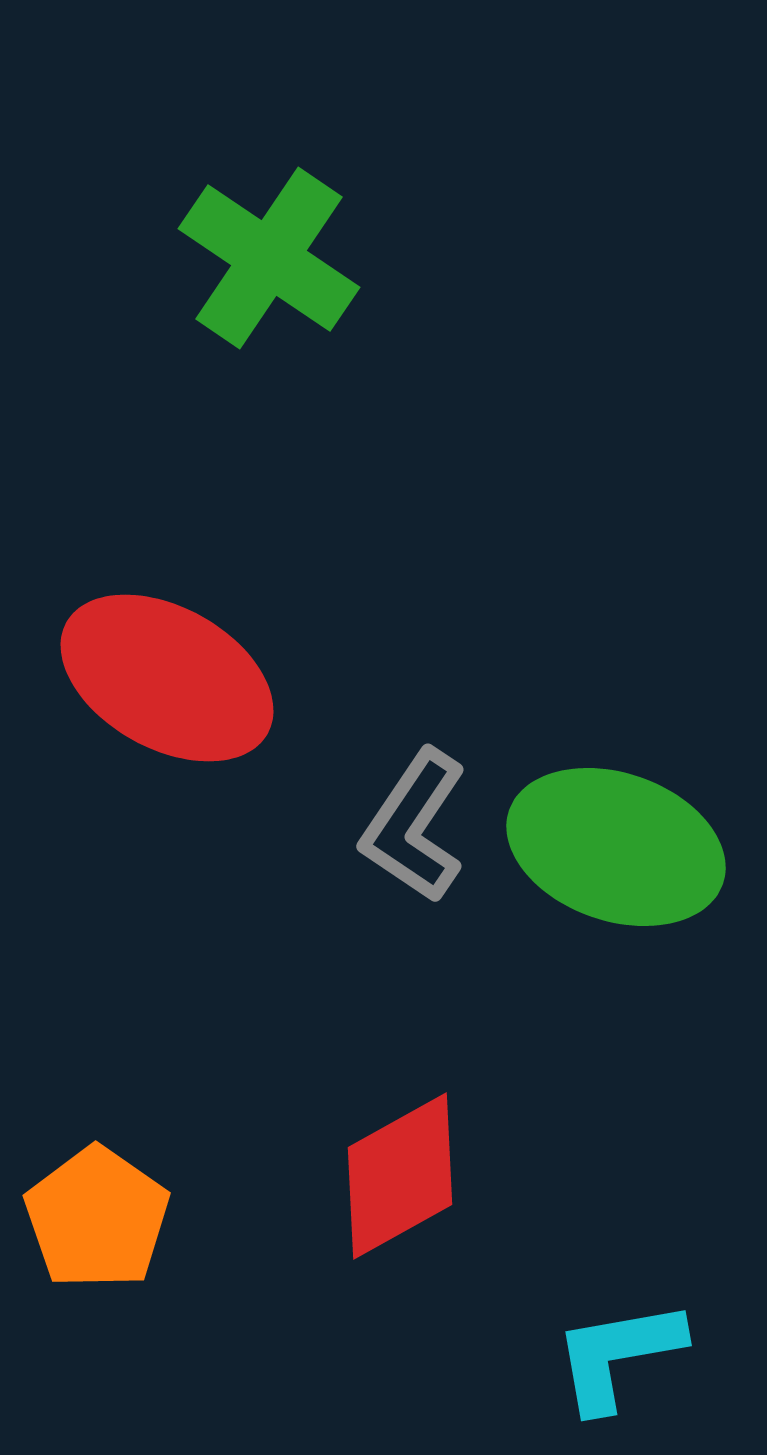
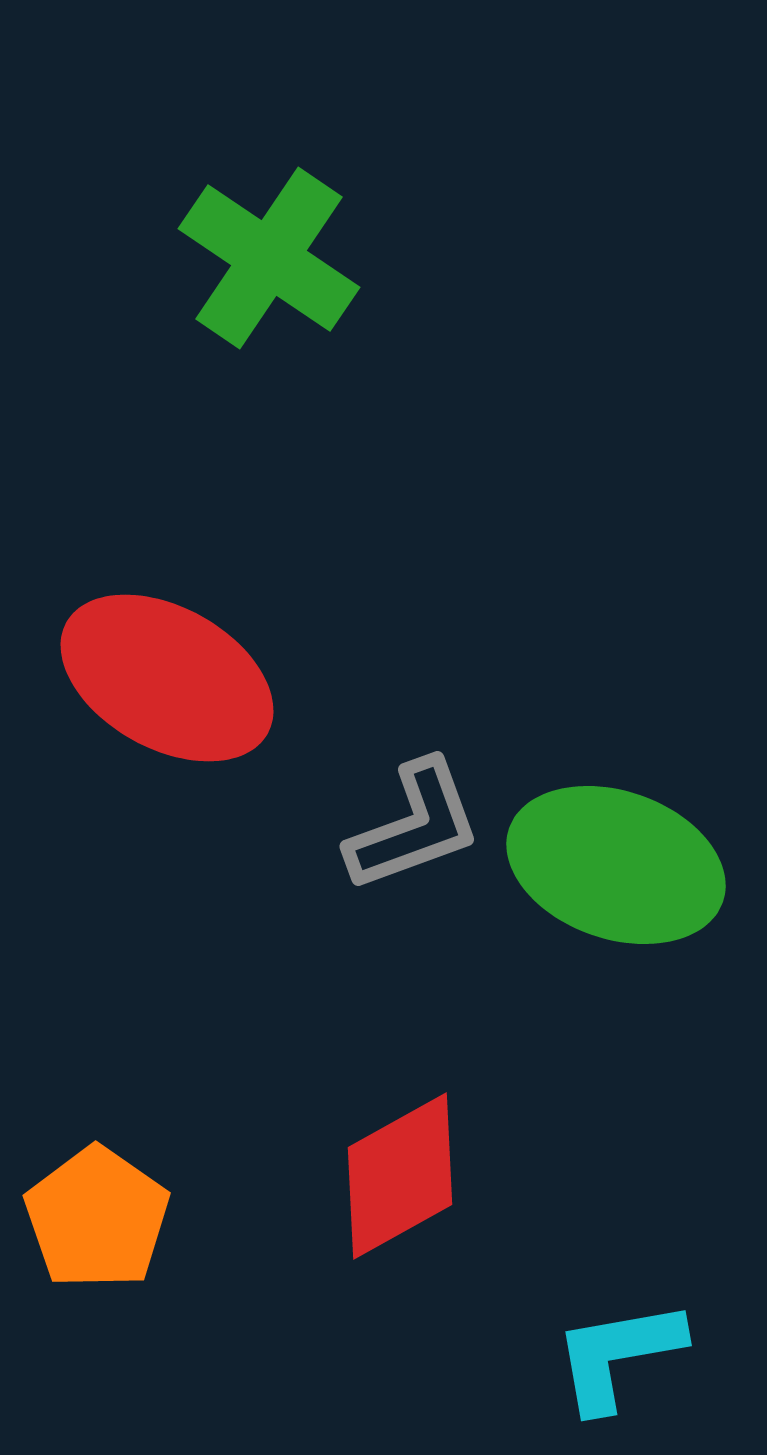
gray L-shape: rotated 144 degrees counterclockwise
green ellipse: moved 18 px down
